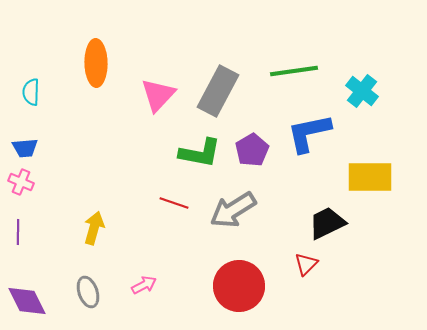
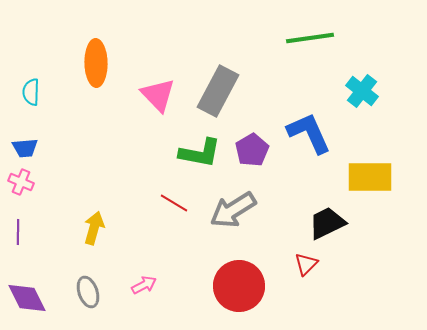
green line: moved 16 px right, 33 px up
pink triangle: rotated 27 degrees counterclockwise
blue L-shape: rotated 78 degrees clockwise
red line: rotated 12 degrees clockwise
purple diamond: moved 3 px up
